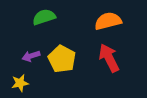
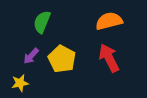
green semicircle: moved 2 px left, 5 px down; rotated 50 degrees counterclockwise
orange semicircle: moved 1 px right
purple arrow: rotated 30 degrees counterclockwise
